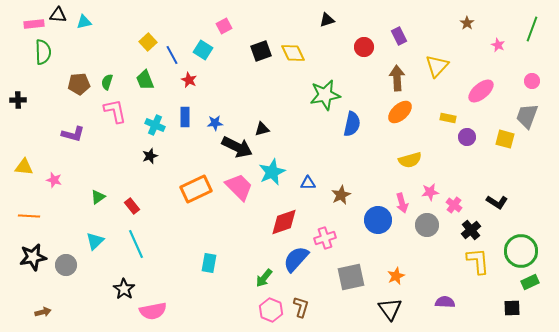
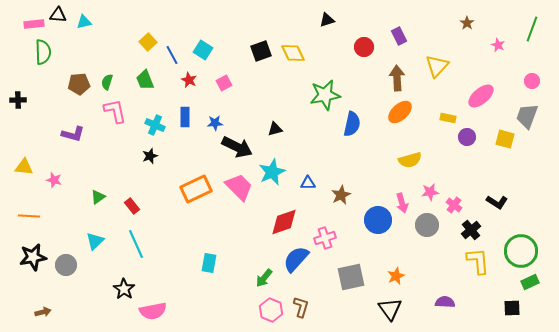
pink square at (224, 26): moved 57 px down
pink ellipse at (481, 91): moved 5 px down
black triangle at (262, 129): moved 13 px right
